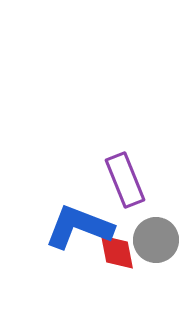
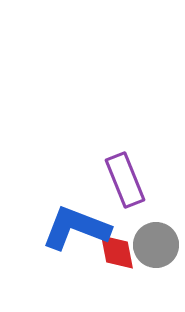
blue L-shape: moved 3 px left, 1 px down
gray circle: moved 5 px down
